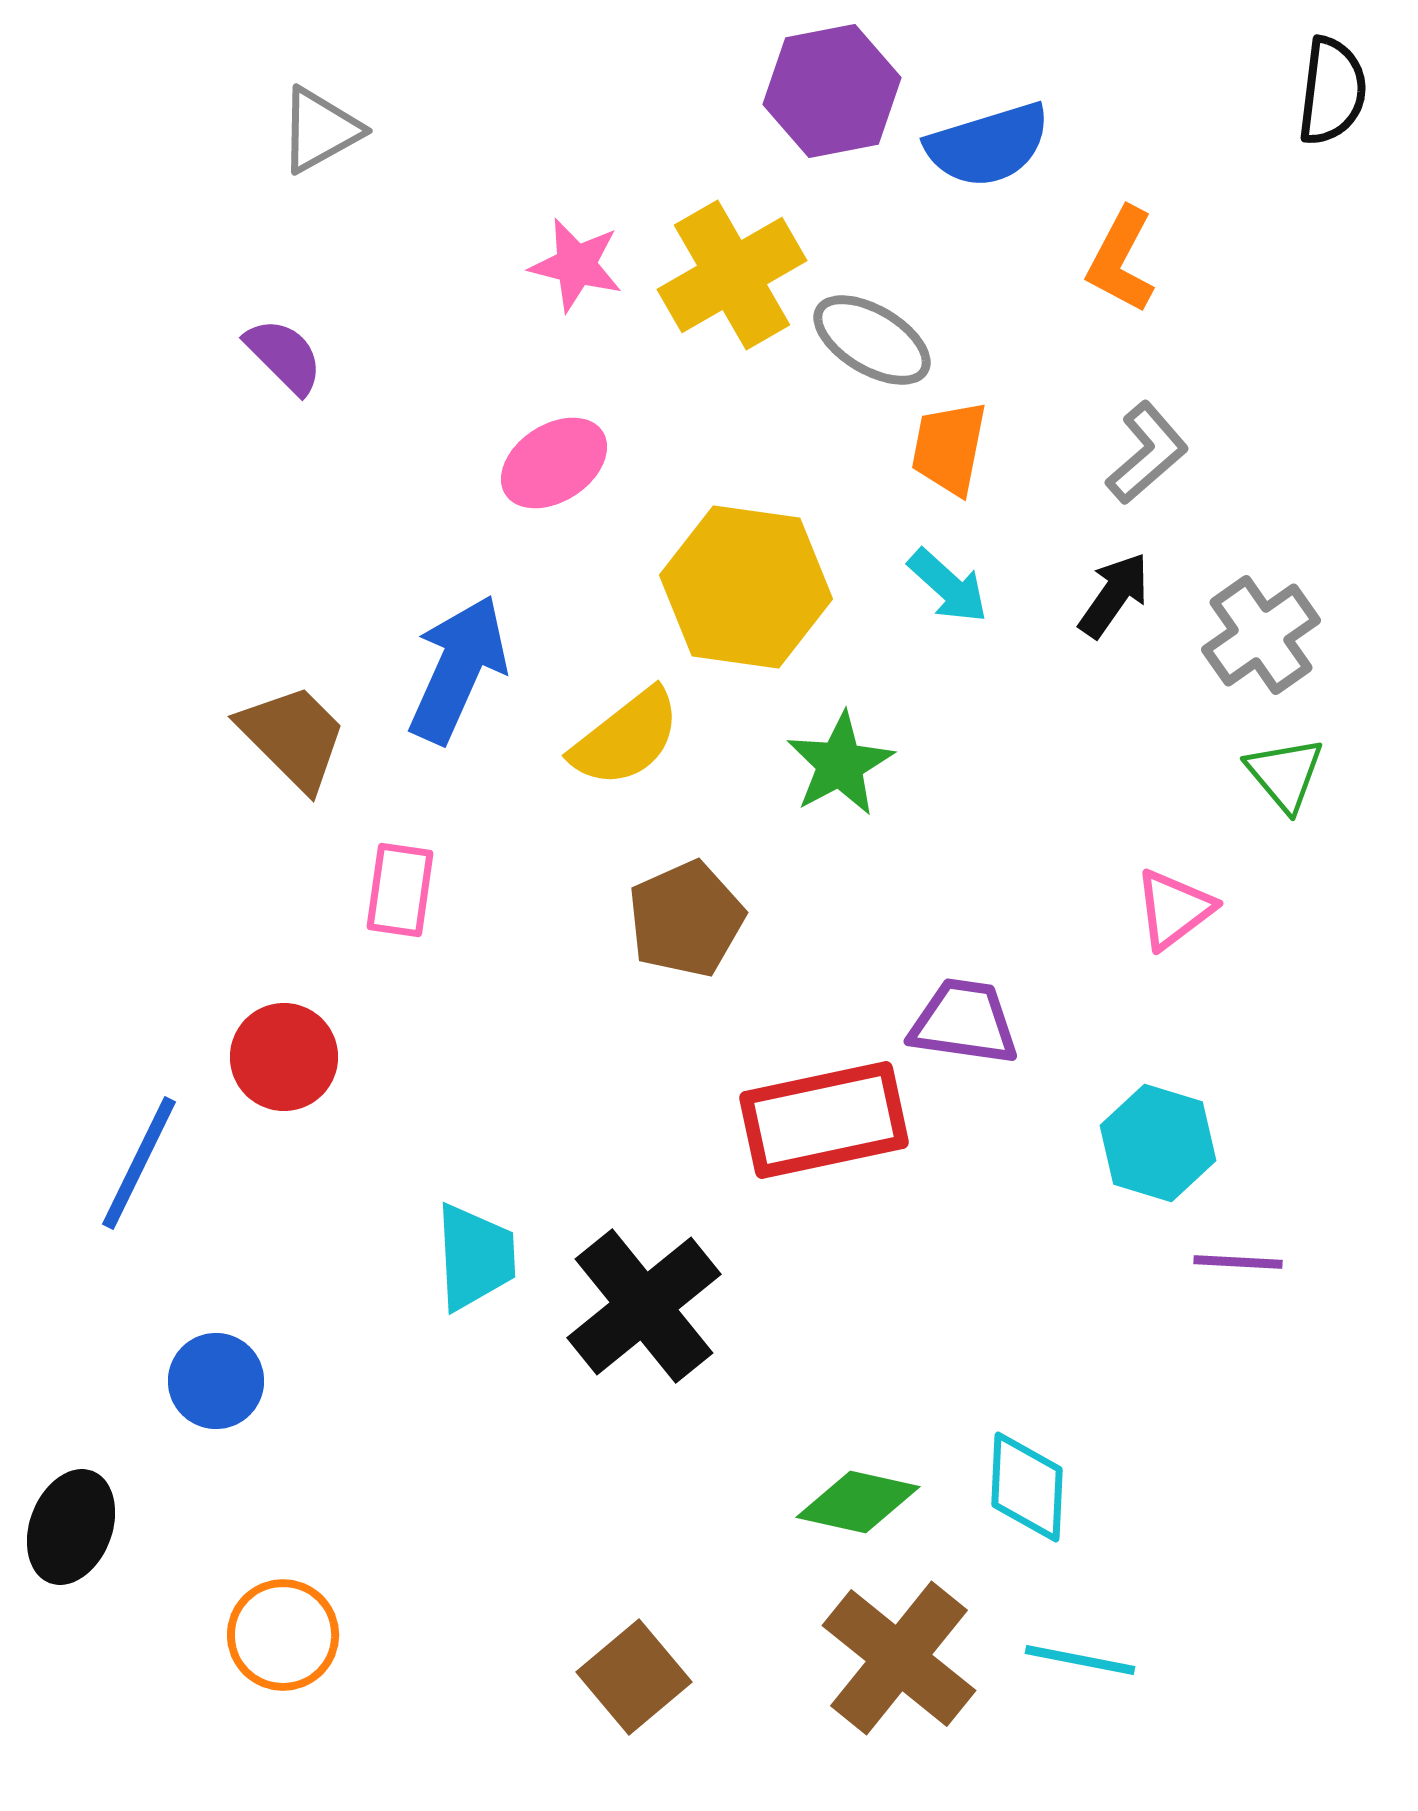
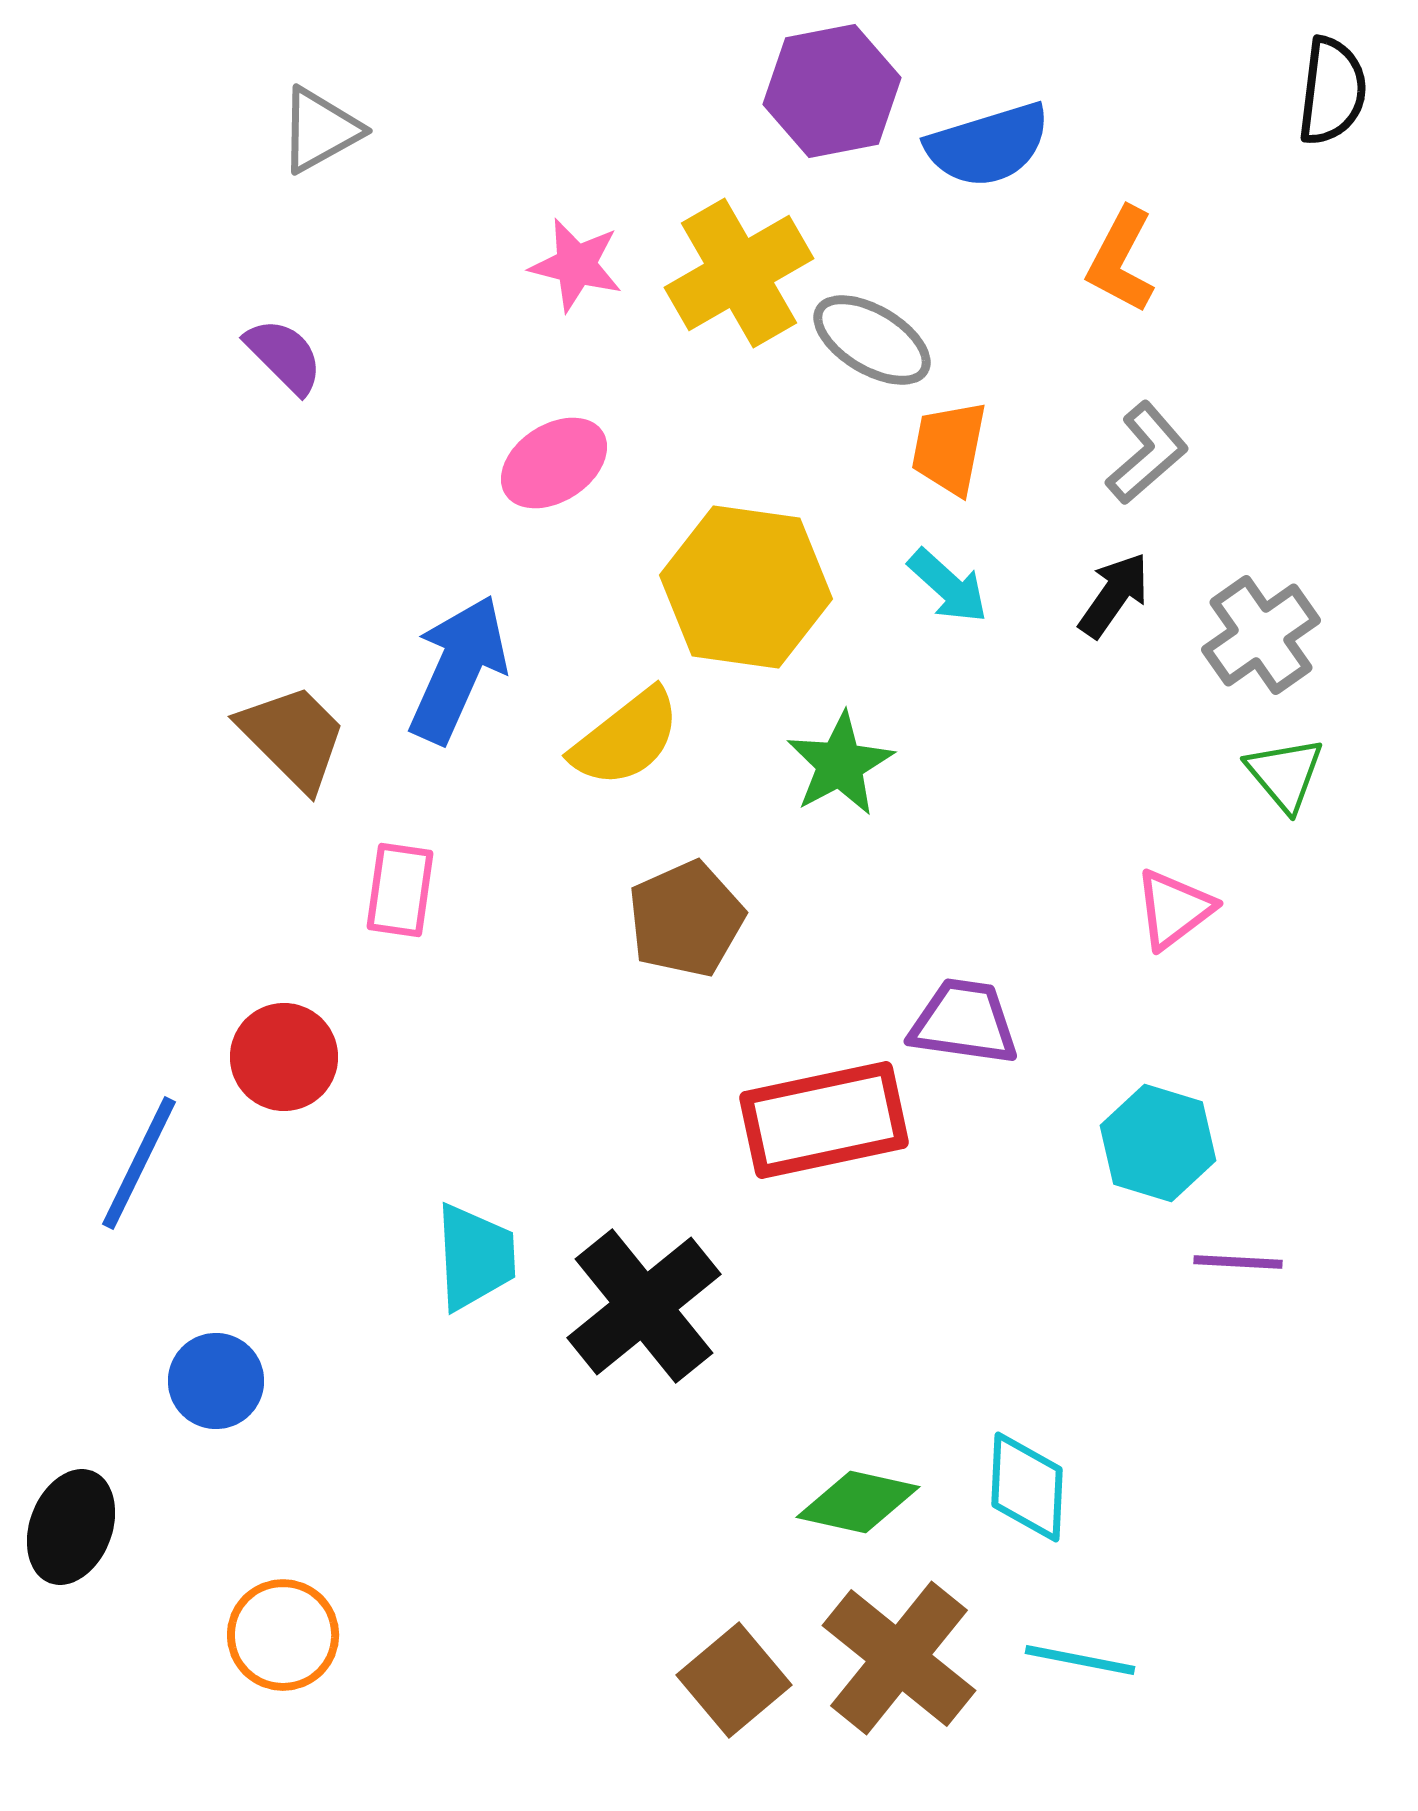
yellow cross: moved 7 px right, 2 px up
brown square: moved 100 px right, 3 px down
